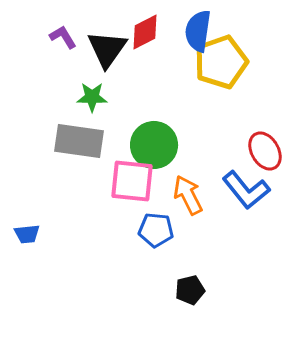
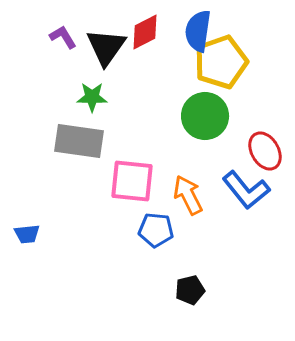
black triangle: moved 1 px left, 2 px up
green circle: moved 51 px right, 29 px up
